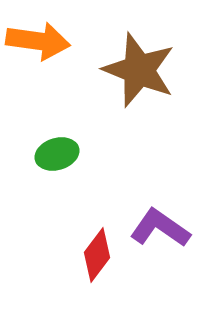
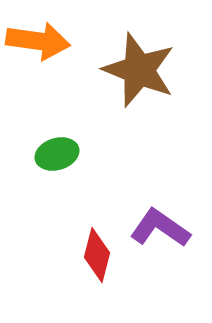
red diamond: rotated 22 degrees counterclockwise
